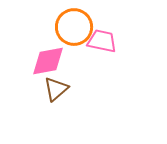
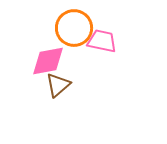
orange circle: moved 1 px down
brown triangle: moved 2 px right, 4 px up
